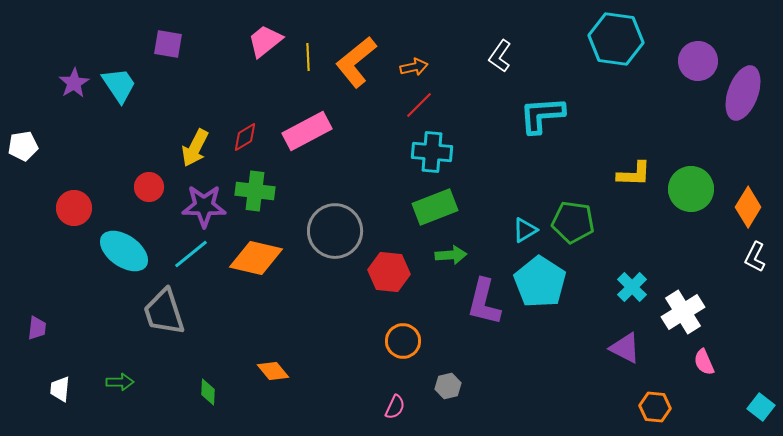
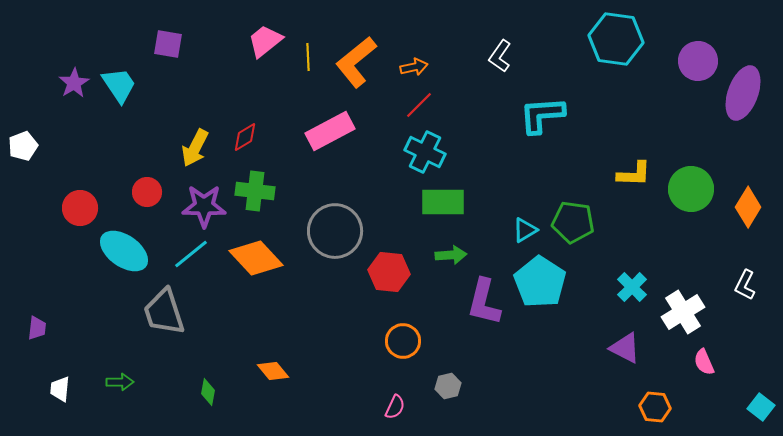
pink rectangle at (307, 131): moved 23 px right
white pentagon at (23, 146): rotated 12 degrees counterclockwise
cyan cross at (432, 152): moved 7 px left; rotated 21 degrees clockwise
red circle at (149, 187): moved 2 px left, 5 px down
green rectangle at (435, 207): moved 8 px right, 5 px up; rotated 21 degrees clockwise
red circle at (74, 208): moved 6 px right
white L-shape at (755, 257): moved 10 px left, 28 px down
orange diamond at (256, 258): rotated 34 degrees clockwise
green diamond at (208, 392): rotated 8 degrees clockwise
